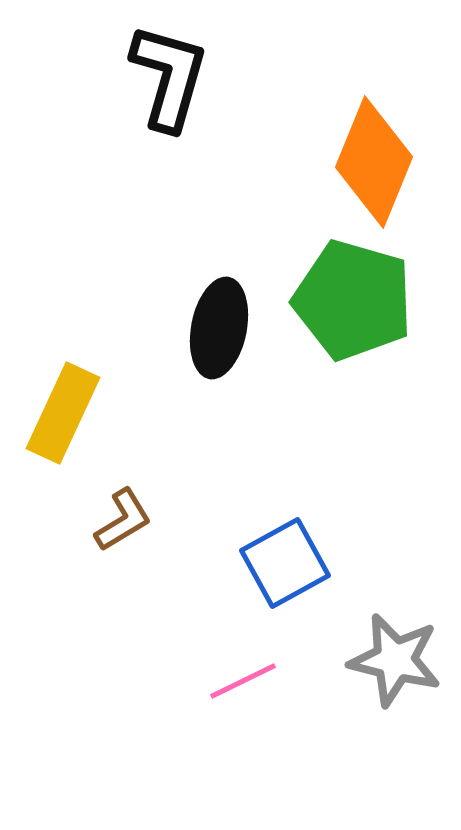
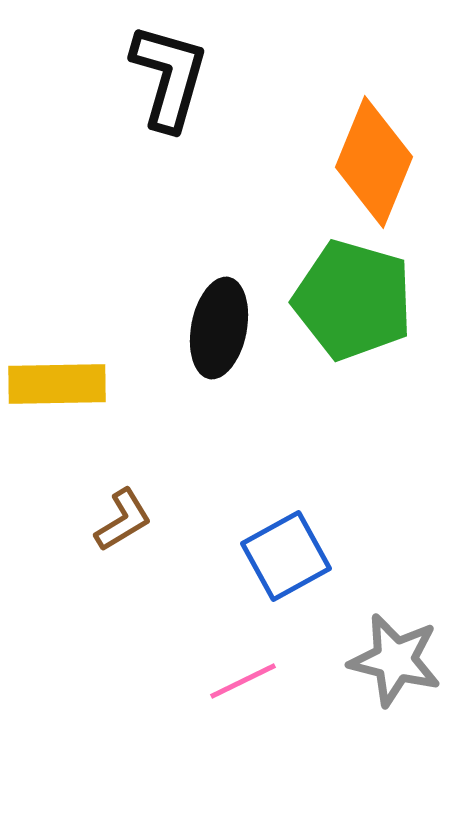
yellow rectangle: moved 6 px left, 29 px up; rotated 64 degrees clockwise
blue square: moved 1 px right, 7 px up
